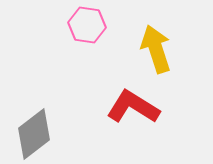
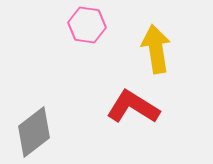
yellow arrow: rotated 9 degrees clockwise
gray diamond: moved 2 px up
